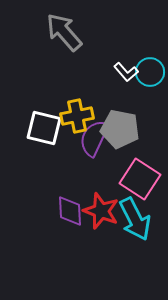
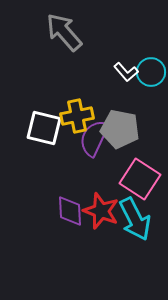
cyan circle: moved 1 px right
